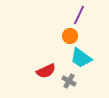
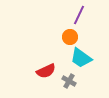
orange circle: moved 1 px down
